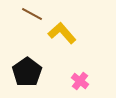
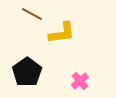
yellow L-shape: rotated 124 degrees clockwise
pink cross: rotated 12 degrees clockwise
